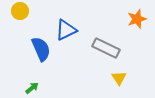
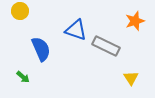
orange star: moved 2 px left, 2 px down
blue triangle: moved 10 px right; rotated 45 degrees clockwise
gray rectangle: moved 2 px up
yellow triangle: moved 12 px right
green arrow: moved 9 px left, 11 px up; rotated 80 degrees clockwise
